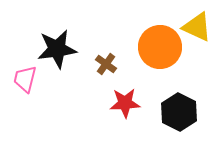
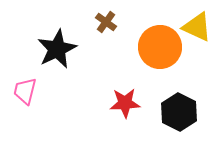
black star: rotated 18 degrees counterclockwise
brown cross: moved 42 px up
pink trapezoid: moved 12 px down
